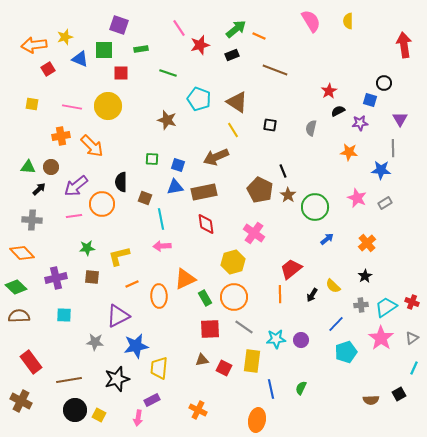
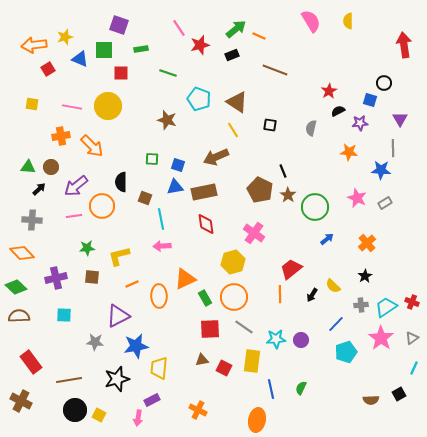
orange circle at (102, 204): moved 2 px down
